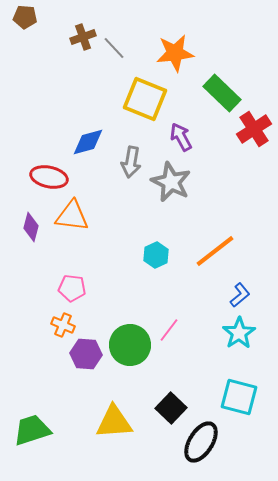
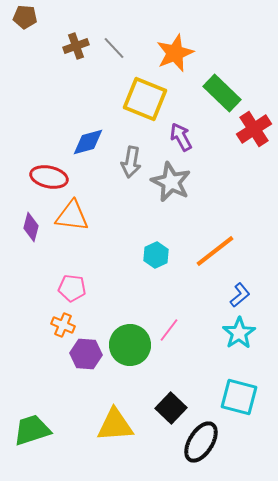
brown cross: moved 7 px left, 9 px down
orange star: rotated 15 degrees counterclockwise
yellow triangle: moved 1 px right, 3 px down
